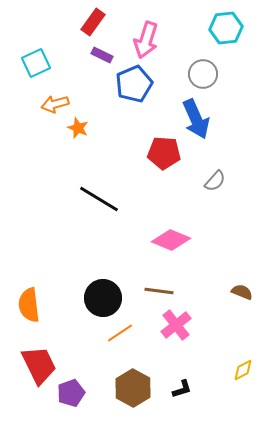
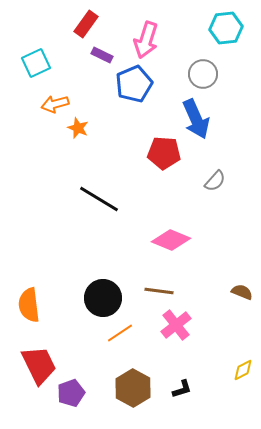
red rectangle: moved 7 px left, 2 px down
